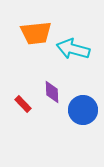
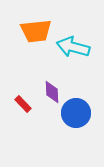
orange trapezoid: moved 2 px up
cyan arrow: moved 2 px up
blue circle: moved 7 px left, 3 px down
